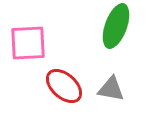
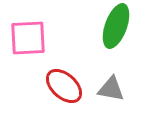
pink square: moved 5 px up
